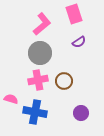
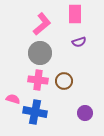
pink rectangle: moved 1 px right; rotated 18 degrees clockwise
purple semicircle: rotated 16 degrees clockwise
pink cross: rotated 18 degrees clockwise
pink semicircle: moved 2 px right
purple circle: moved 4 px right
